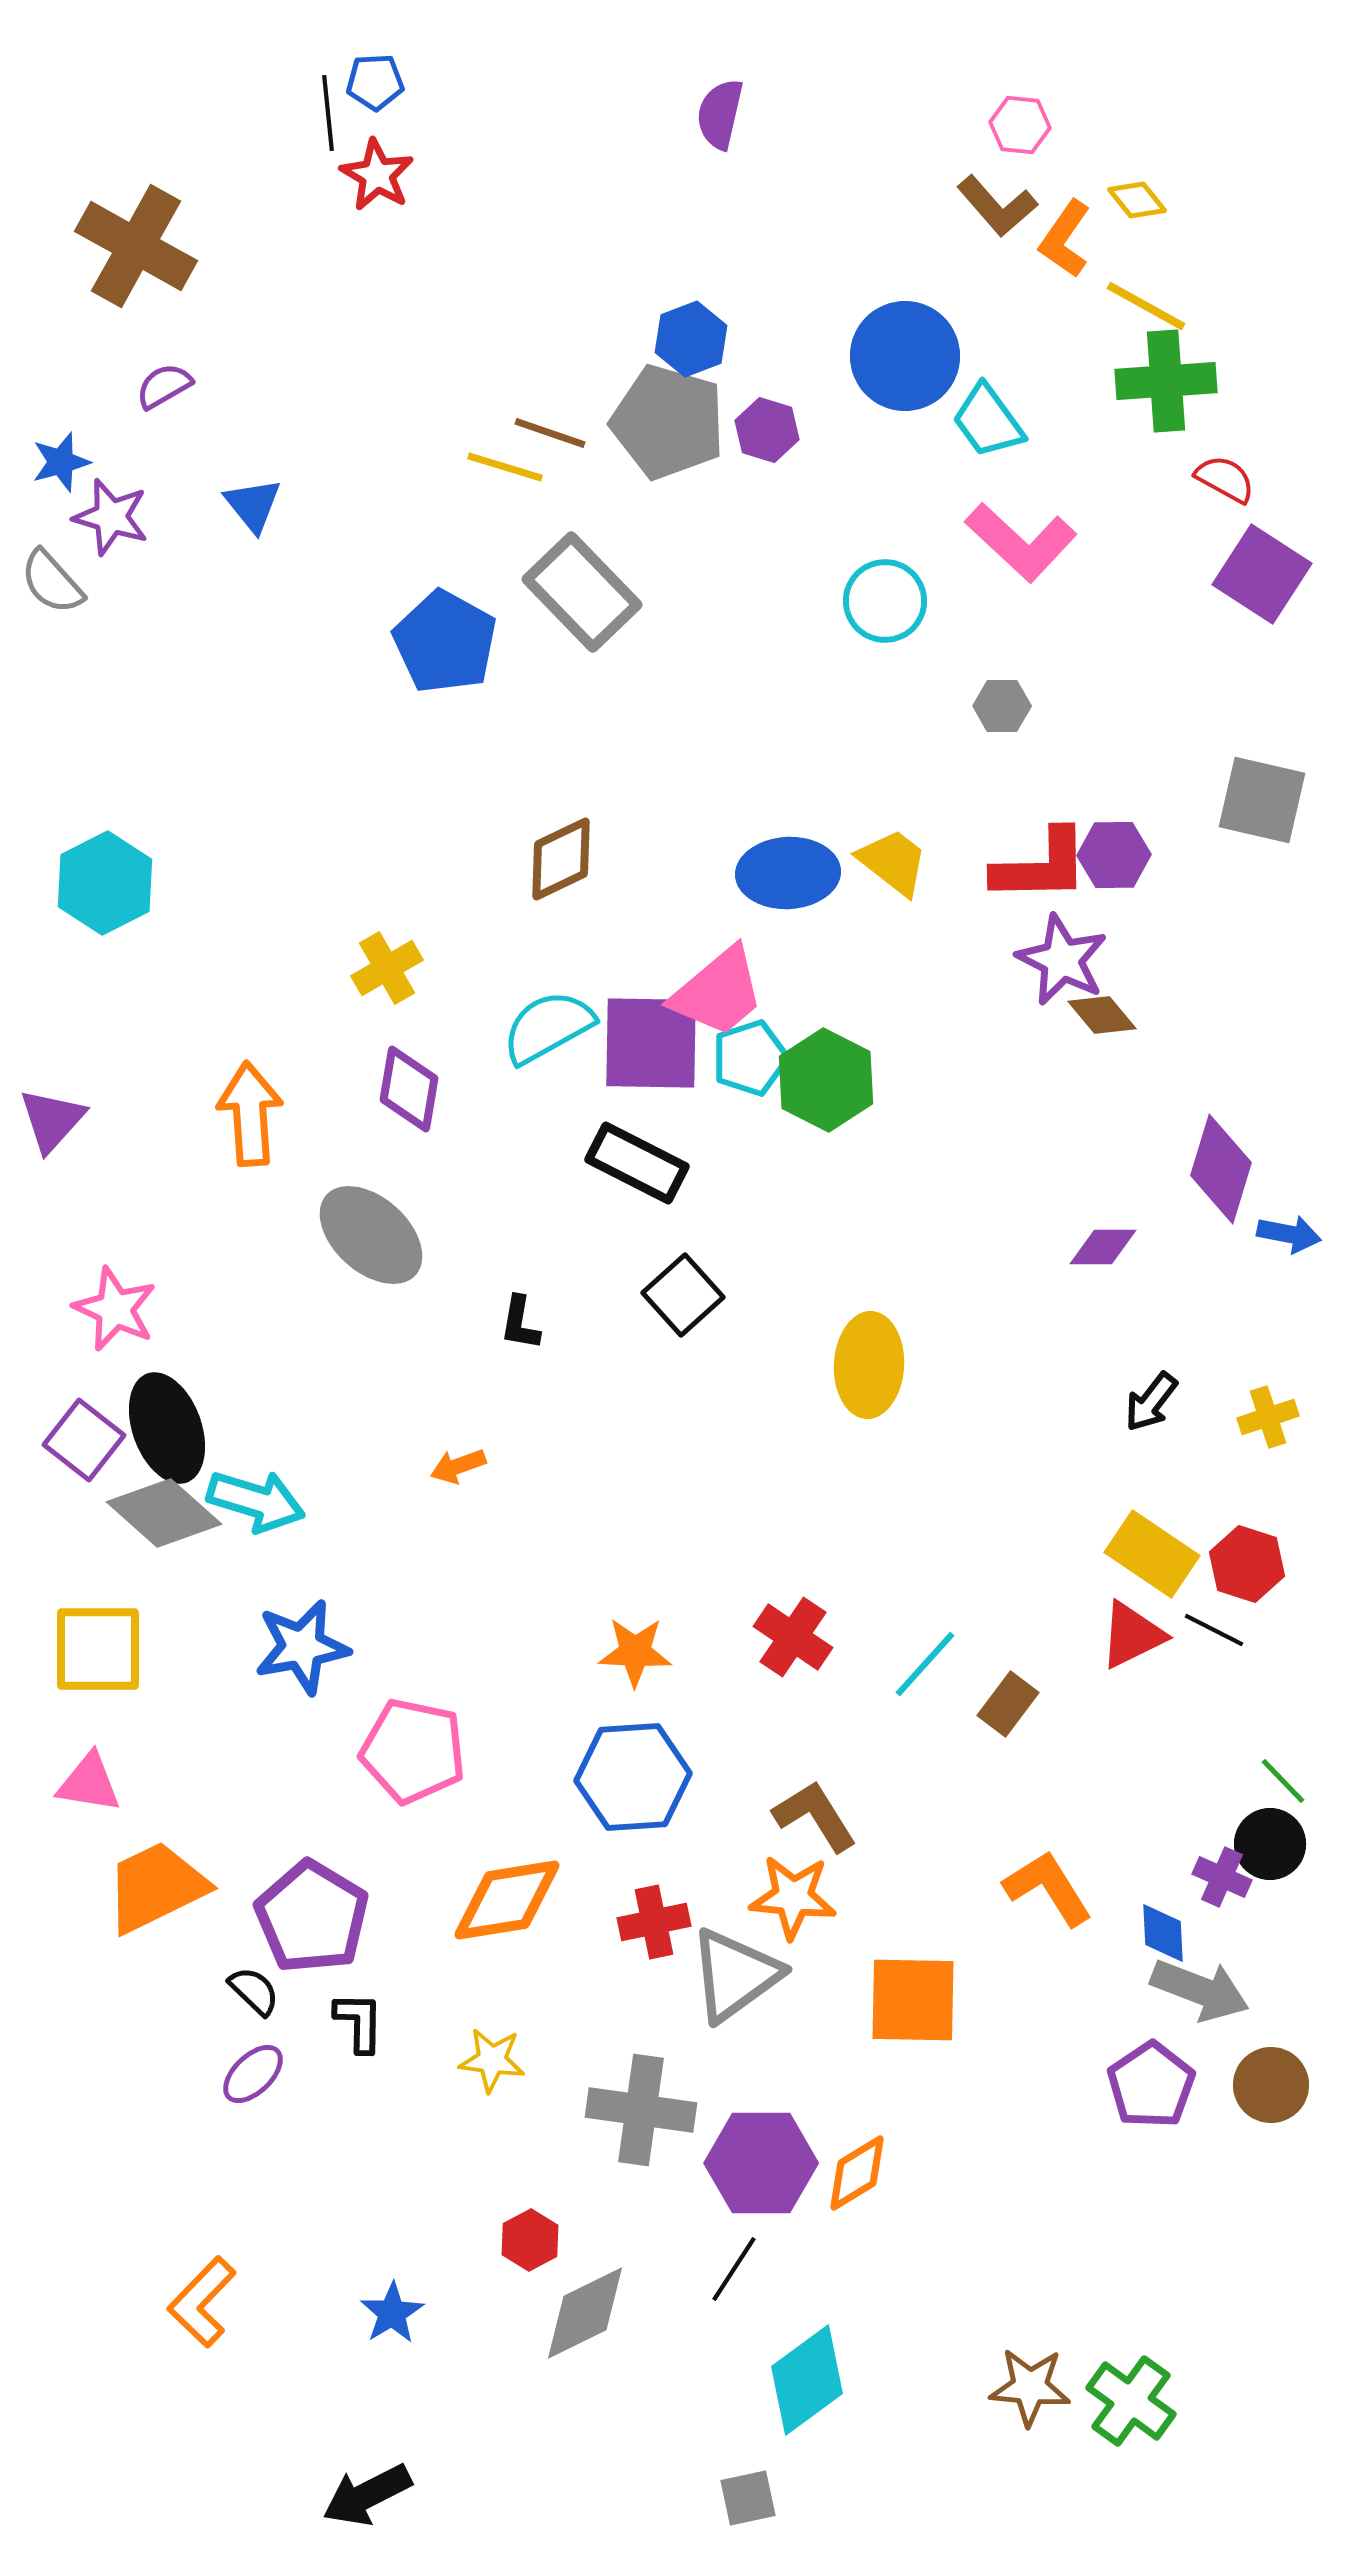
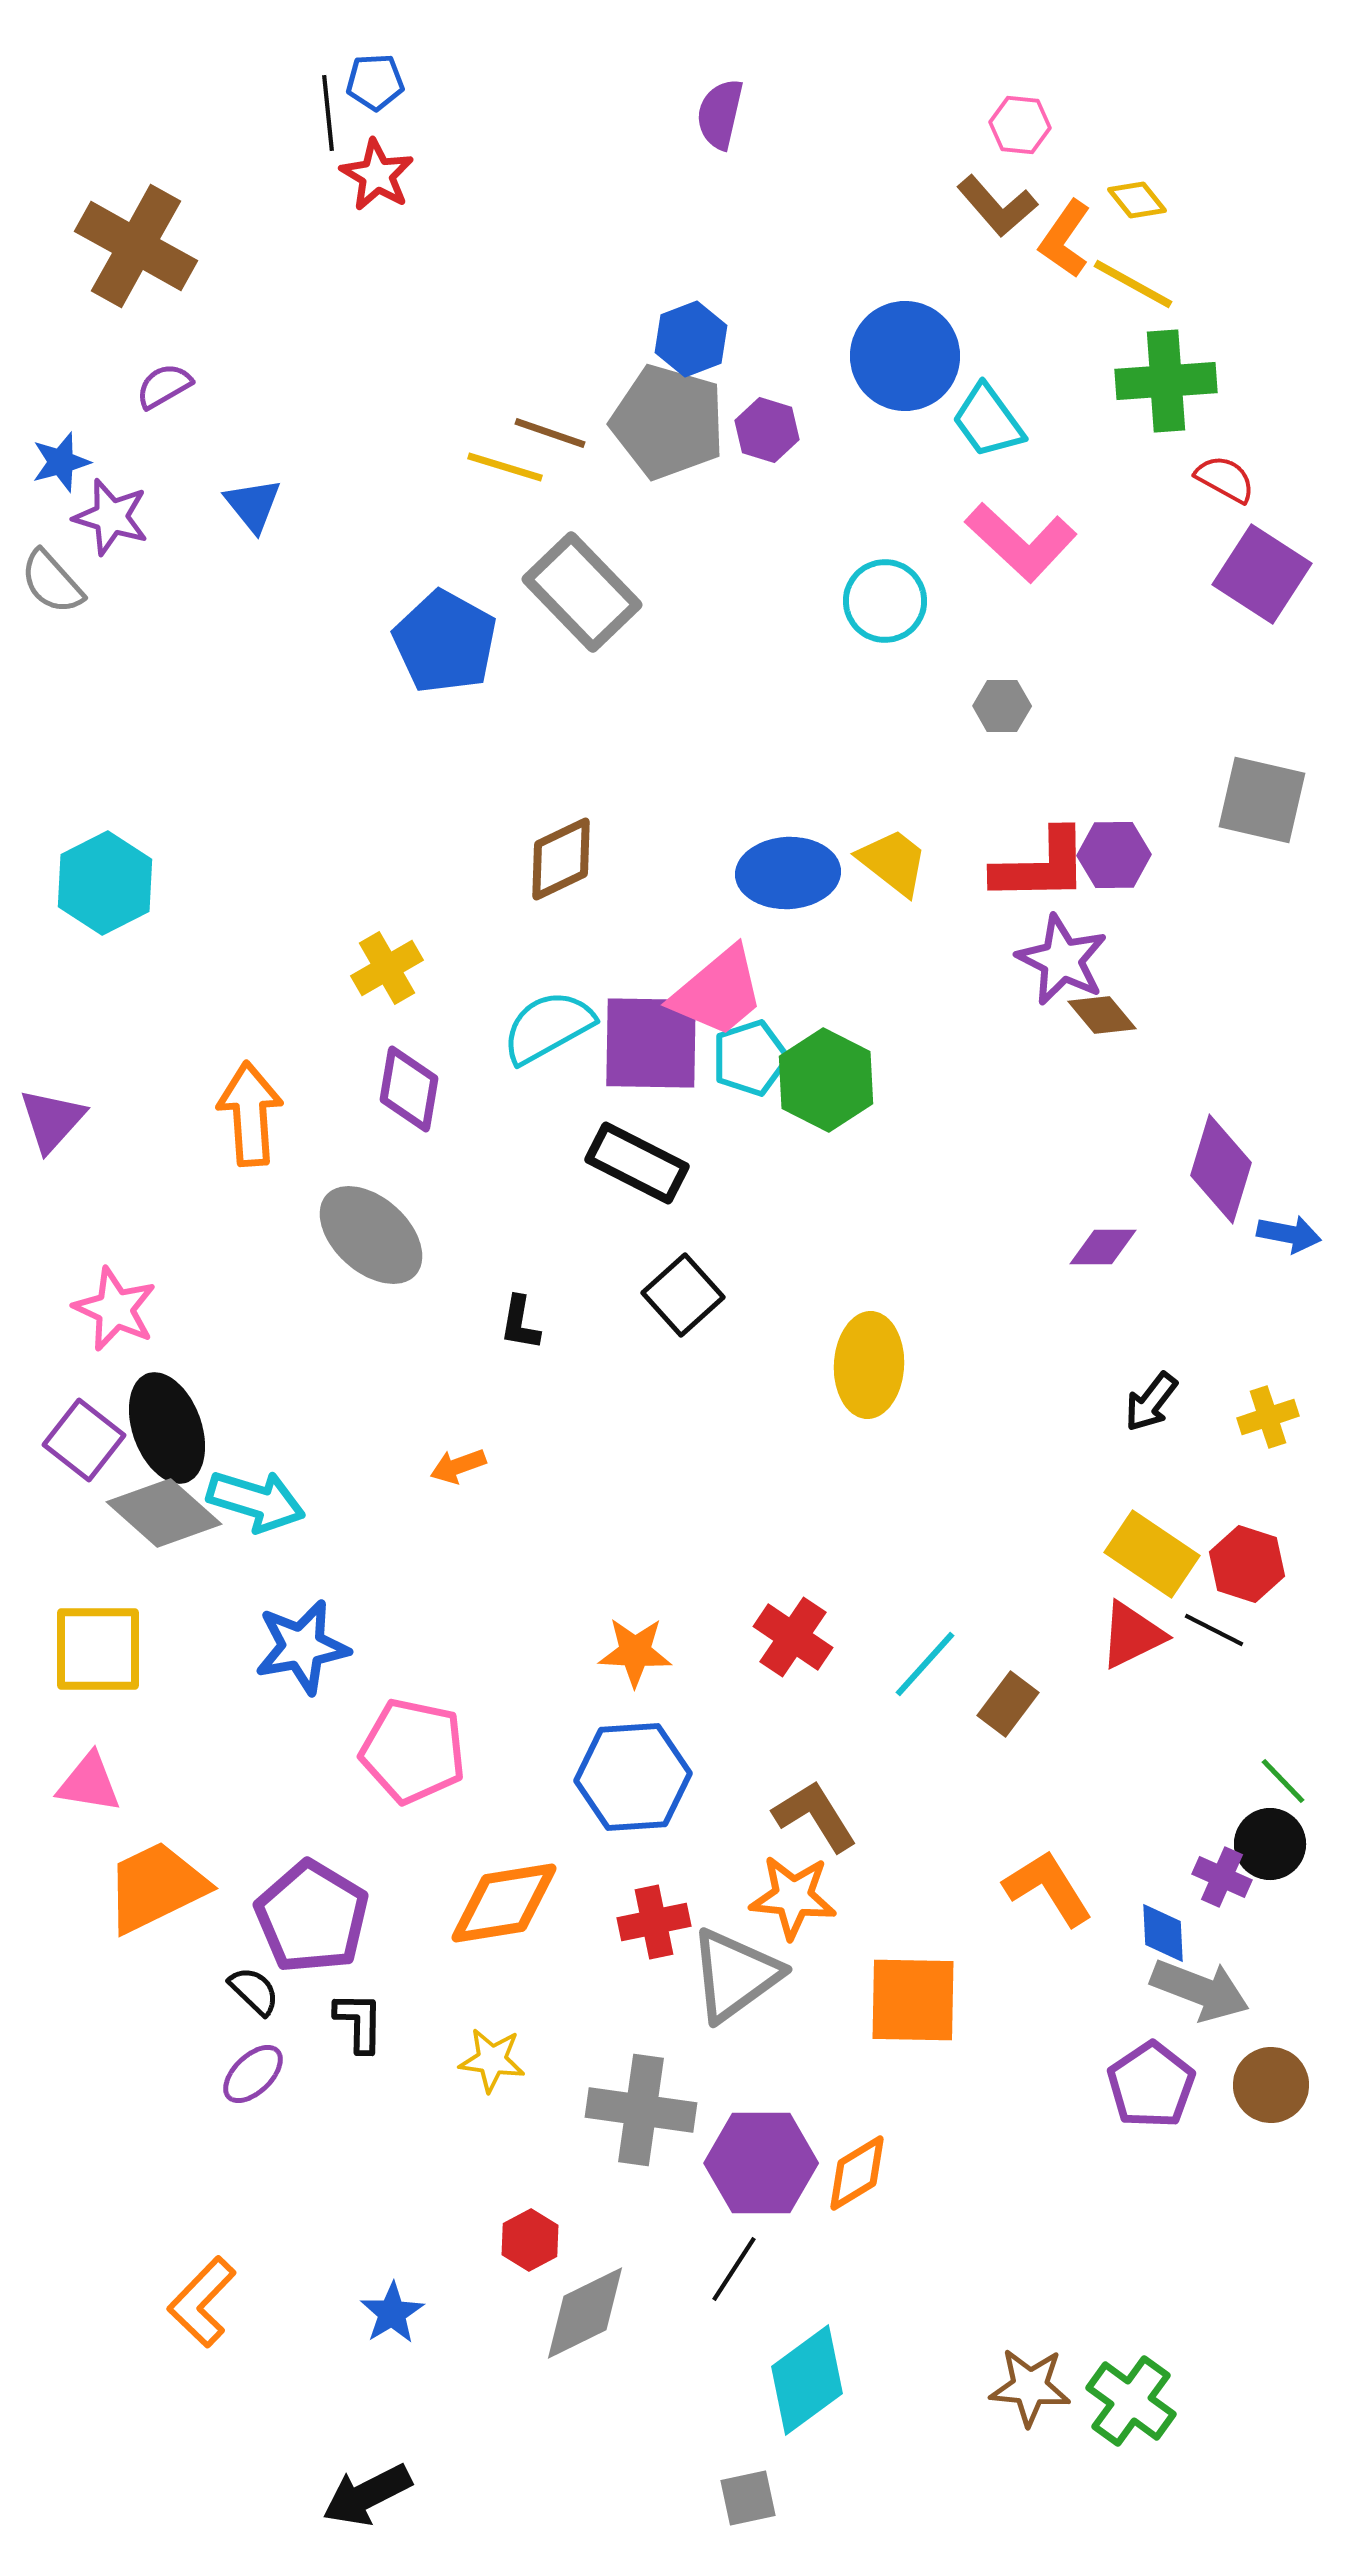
yellow line at (1146, 306): moved 13 px left, 22 px up
orange diamond at (507, 1900): moved 3 px left, 3 px down
